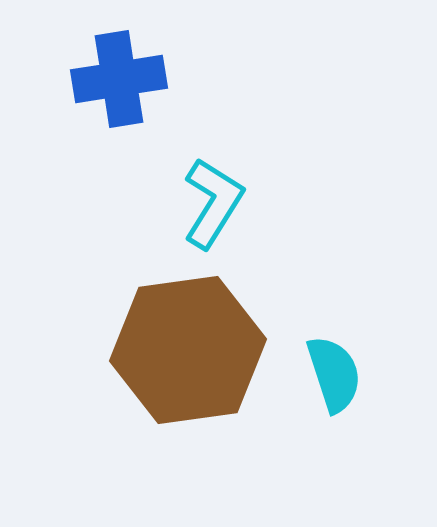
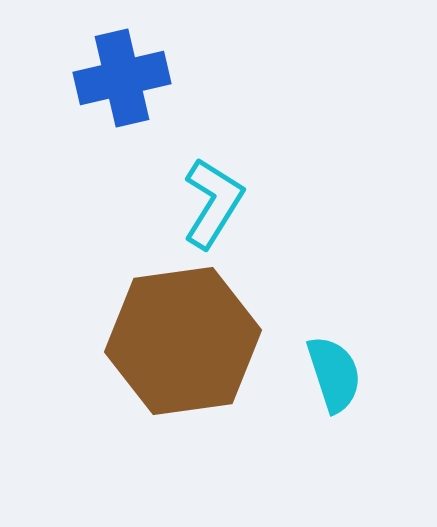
blue cross: moved 3 px right, 1 px up; rotated 4 degrees counterclockwise
brown hexagon: moved 5 px left, 9 px up
